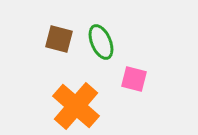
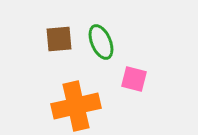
brown square: rotated 20 degrees counterclockwise
orange cross: rotated 36 degrees clockwise
